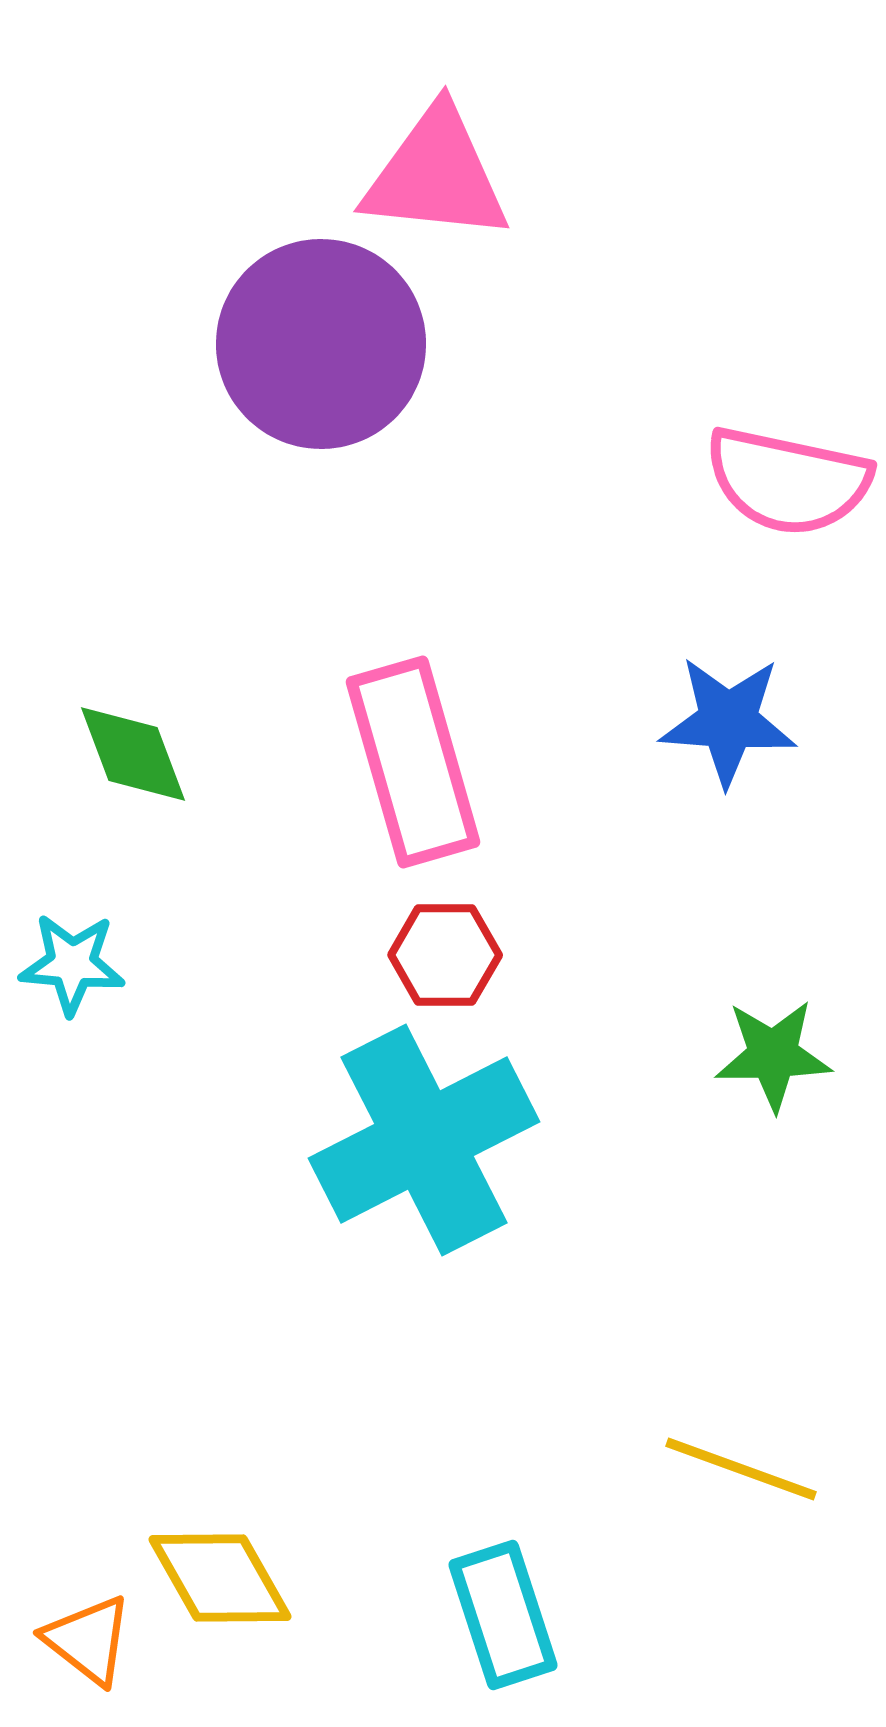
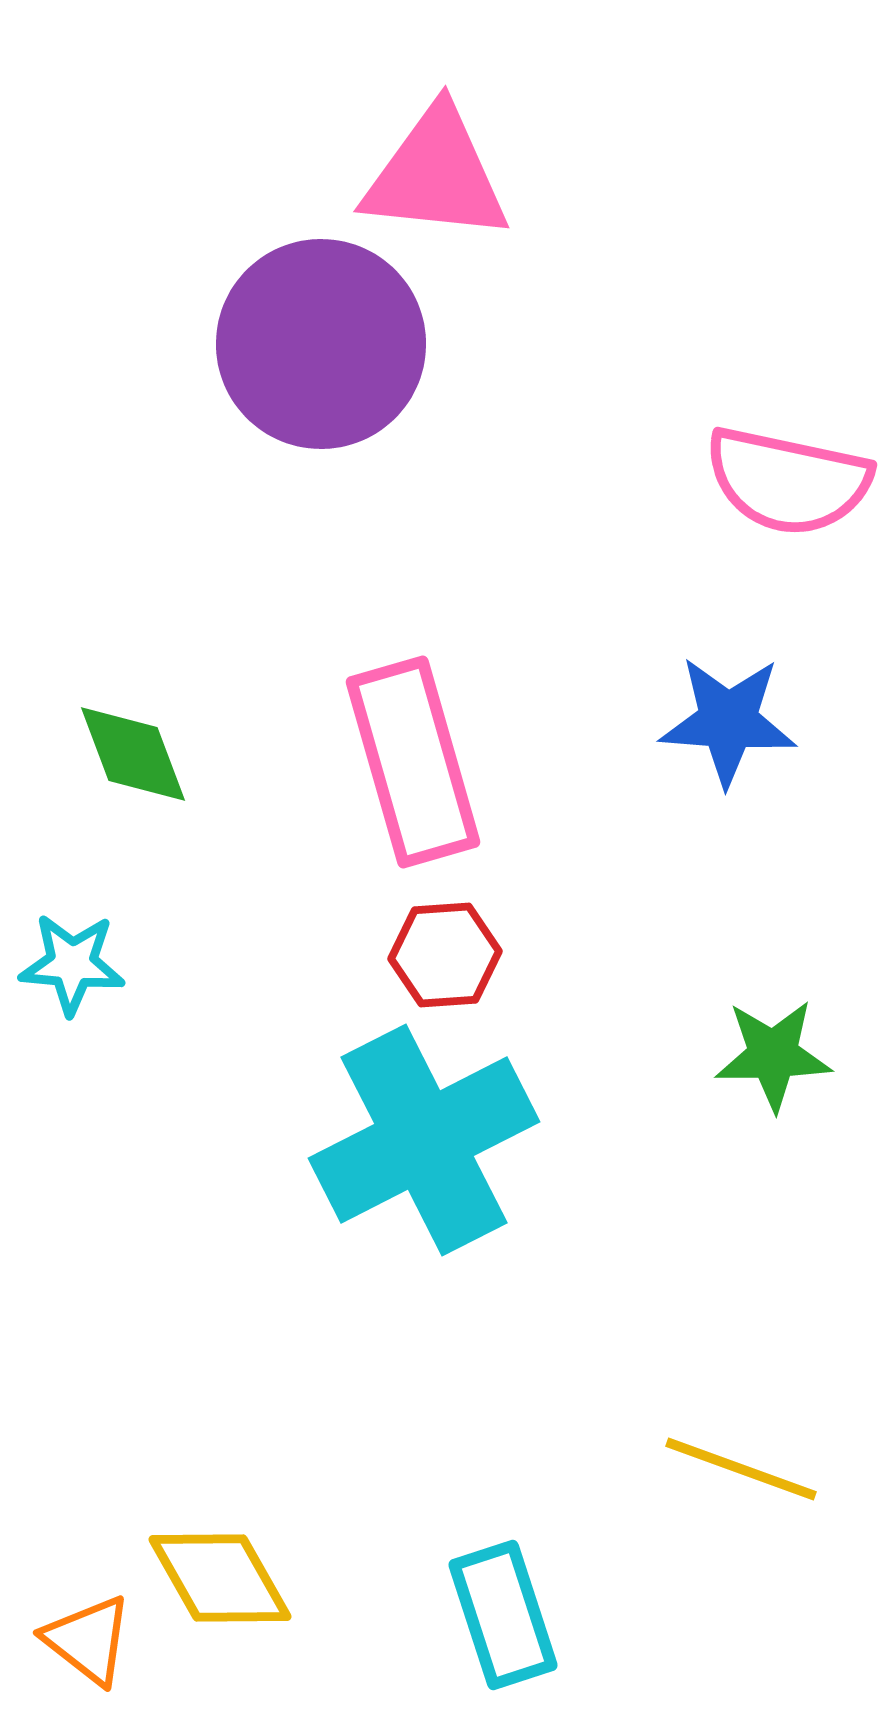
red hexagon: rotated 4 degrees counterclockwise
